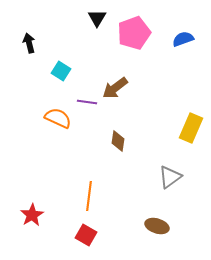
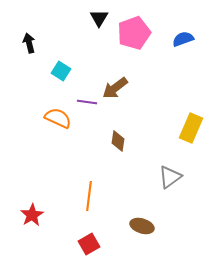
black triangle: moved 2 px right
brown ellipse: moved 15 px left
red square: moved 3 px right, 9 px down; rotated 30 degrees clockwise
